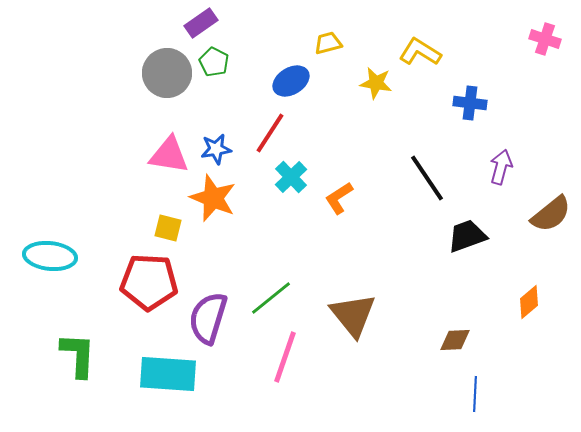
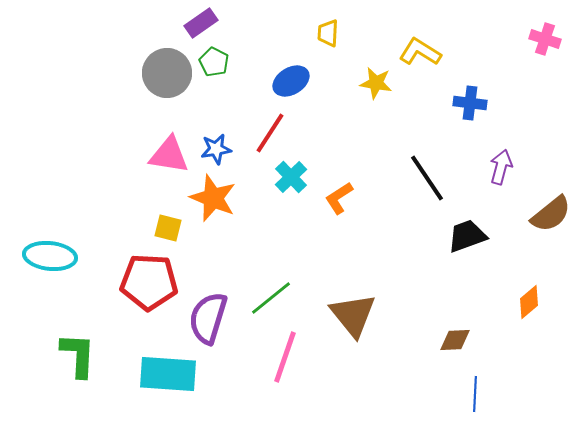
yellow trapezoid: moved 10 px up; rotated 72 degrees counterclockwise
